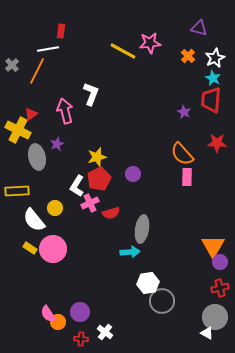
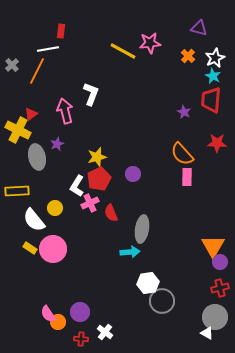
cyan star at (213, 78): moved 2 px up
red semicircle at (111, 213): rotated 84 degrees clockwise
